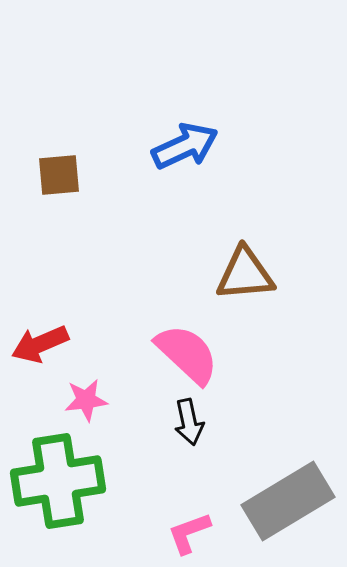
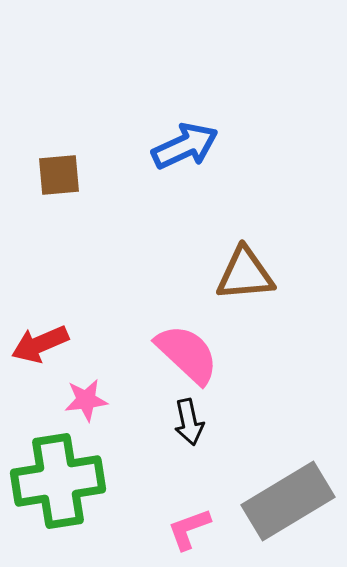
pink L-shape: moved 4 px up
